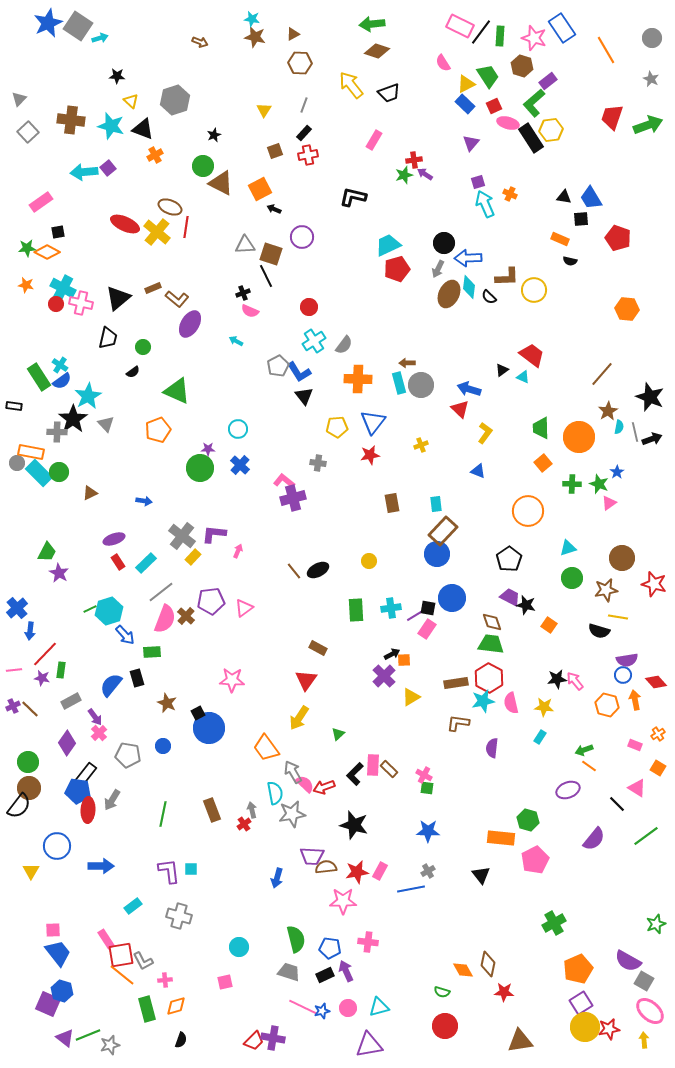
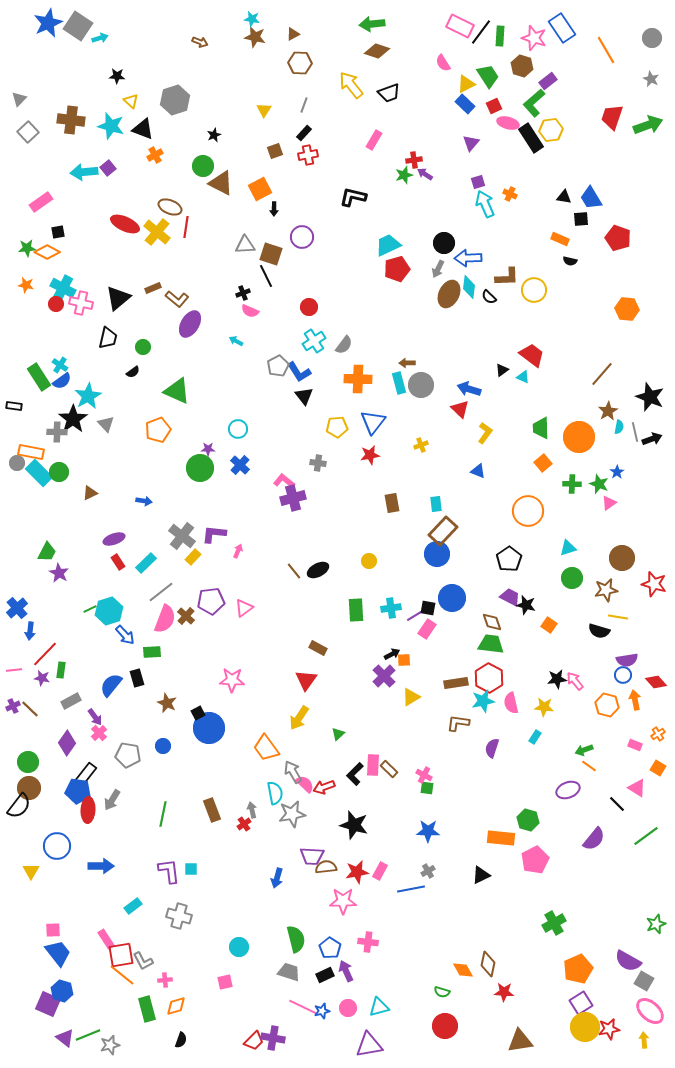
black arrow at (274, 209): rotated 112 degrees counterclockwise
cyan rectangle at (540, 737): moved 5 px left
purple semicircle at (492, 748): rotated 12 degrees clockwise
black triangle at (481, 875): rotated 42 degrees clockwise
blue pentagon at (330, 948): rotated 25 degrees clockwise
